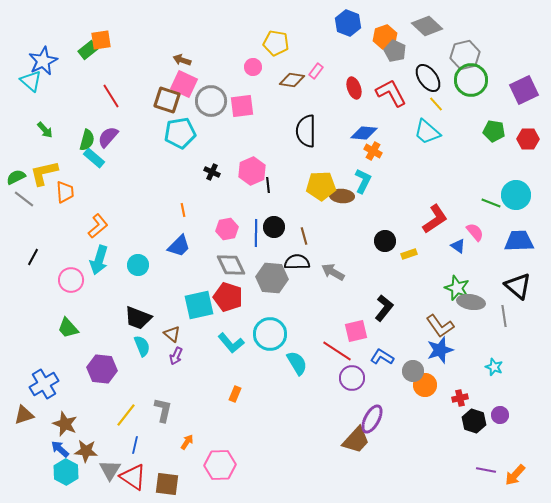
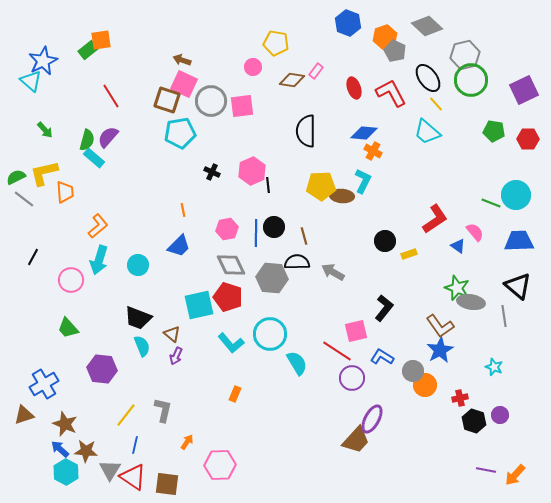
blue star at (440, 350): rotated 12 degrees counterclockwise
